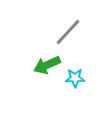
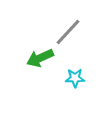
green arrow: moved 7 px left, 7 px up
